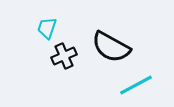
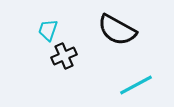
cyan trapezoid: moved 1 px right, 2 px down
black semicircle: moved 6 px right, 17 px up
